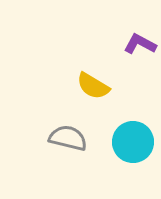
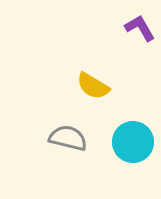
purple L-shape: moved 16 px up; rotated 32 degrees clockwise
